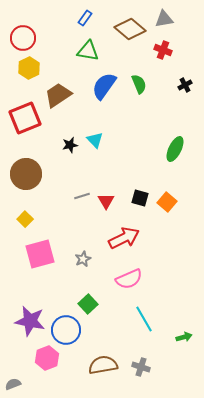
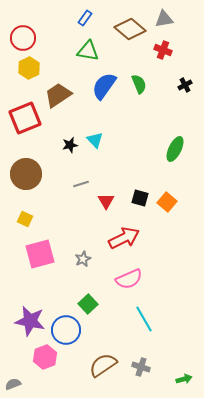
gray line: moved 1 px left, 12 px up
yellow square: rotated 21 degrees counterclockwise
green arrow: moved 42 px down
pink hexagon: moved 2 px left, 1 px up
brown semicircle: rotated 24 degrees counterclockwise
